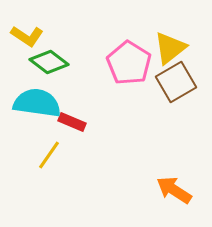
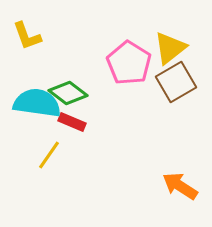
yellow L-shape: rotated 36 degrees clockwise
green diamond: moved 19 px right, 31 px down
orange arrow: moved 6 px right, 4 px up
